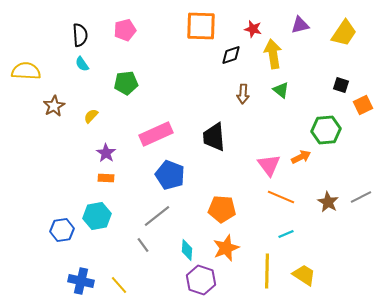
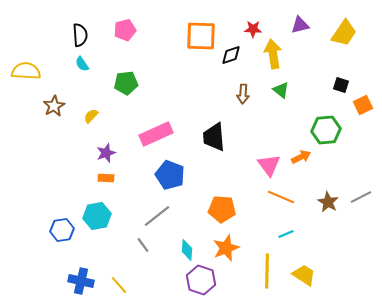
orange square at (201, 26): moved 10 px down
red star at (253, 29): rotated 12 degrees counterclockwise
purple star at (106, 153): rotated 18 degrees clockwise
